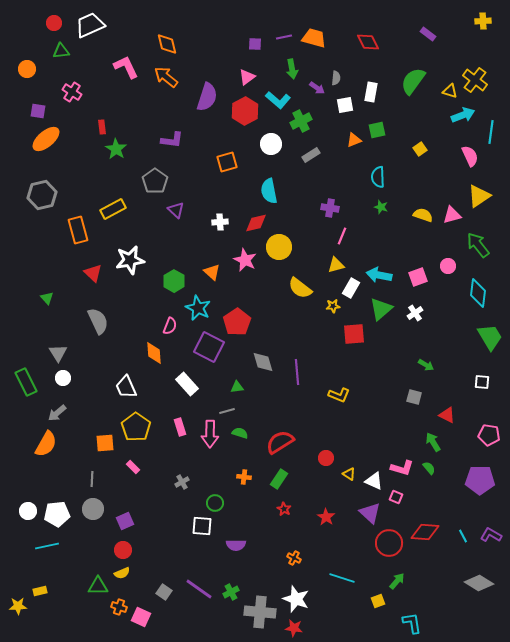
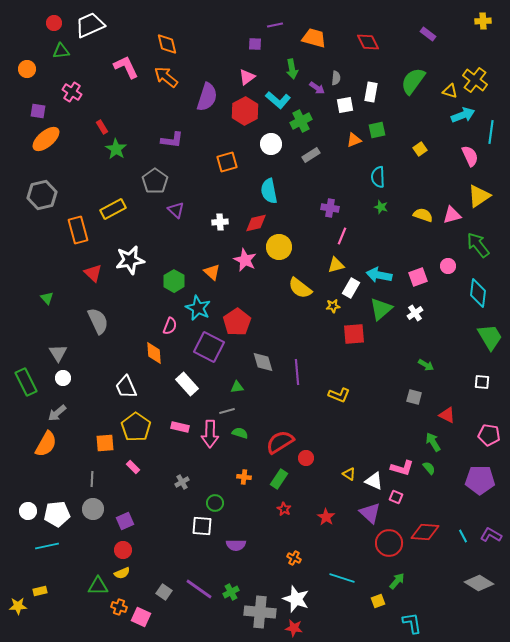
purple line at (284, 37): moved 9 px left, 12 px up
red rectangle at (102, 127): rotated 24 degrees counterclockwise
pink rectangle at (180, 427): rotated 60 degrees counterclockwise
red circle at (326, 458): moved 20 px left
